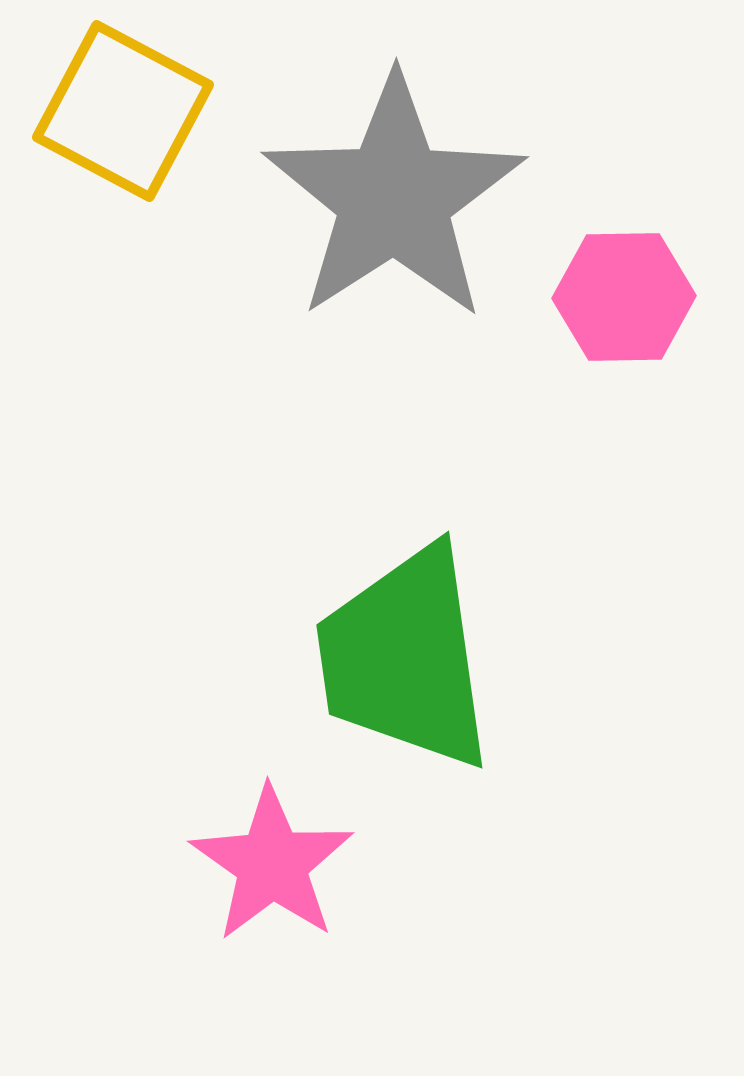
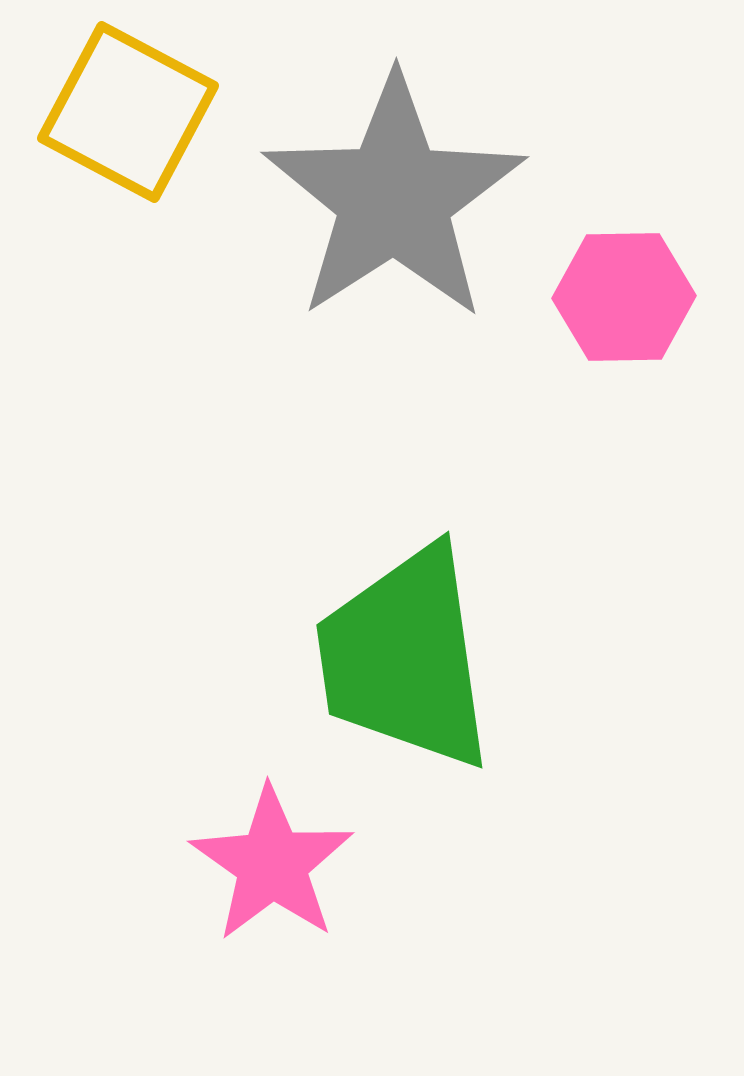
yellow square: moved 5 px right, 1 px down
